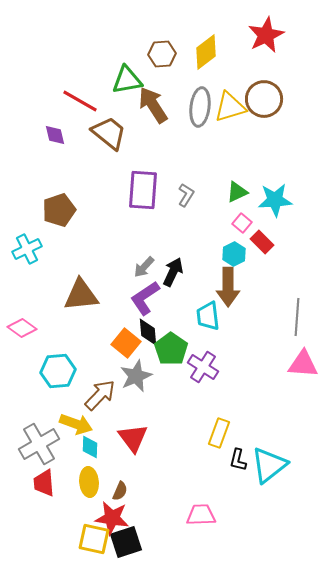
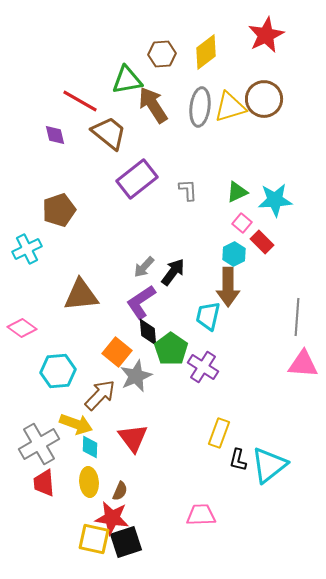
purple rectangle at (143, 190): moved 6 px left, 11 px up; rotated 48 degrees clockwise
gray L-shape at (186, 195): moved 2 px right, 5 px up; rotated 35 degrees counterclockwise
black arrow at (173, 272): rotated 12 degrees clockwise
purple L-shape at (145, 298): moved 4 px left, 4 px down
cyan trapezoid at (208, 316): rotated 20 degrees clockwise
orange square at (126, 343): moved 9 px left, 9 px down
